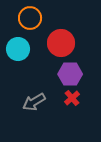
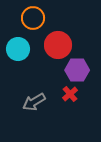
orange circle: moved 3 px right
red circle: moved 3 px left, 2 px down
purple hexagon: moved 7 px right, 4 px up
red cross: moved 2 px left, 4 px up
